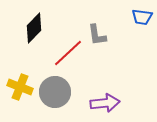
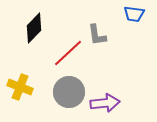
blue trapezoid: moved 8 px left, 3 px up
gray circle: moved 14 px right
